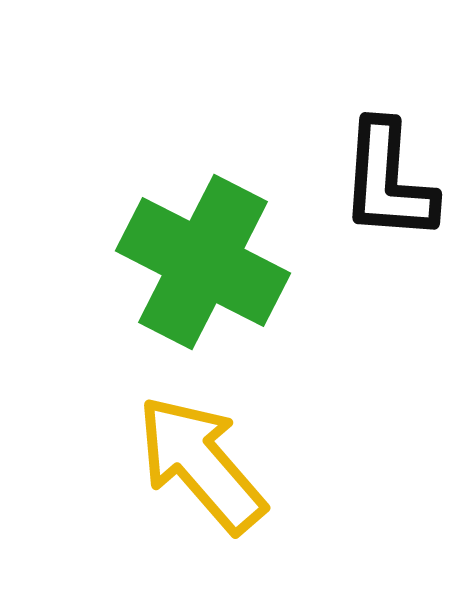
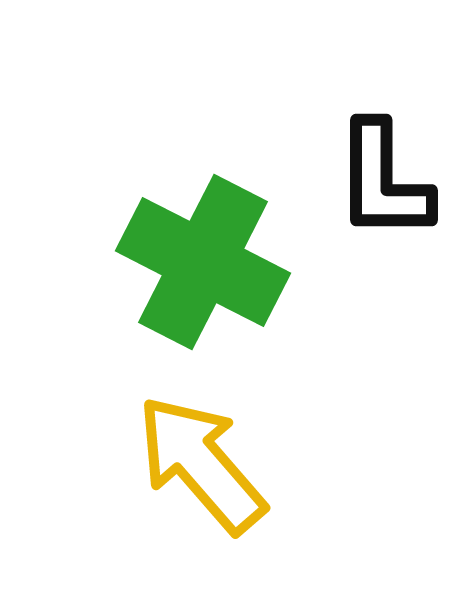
black L-shape: moved 5 px left; rotated 4 degrees counterclockwise
